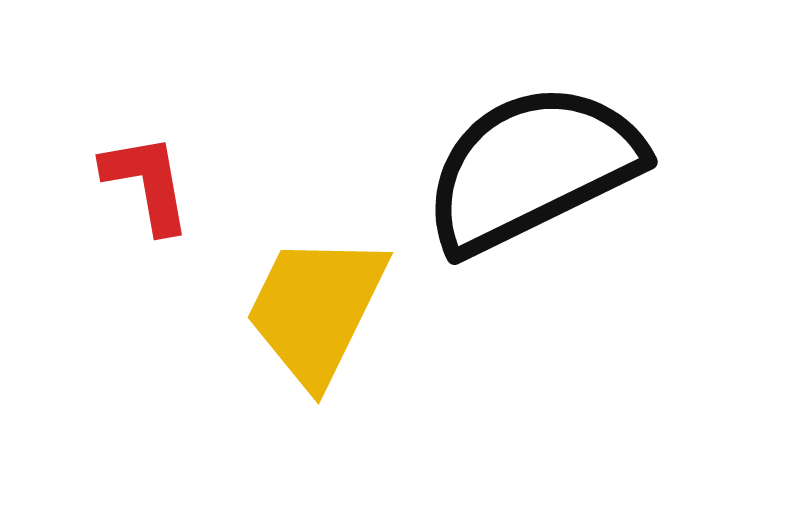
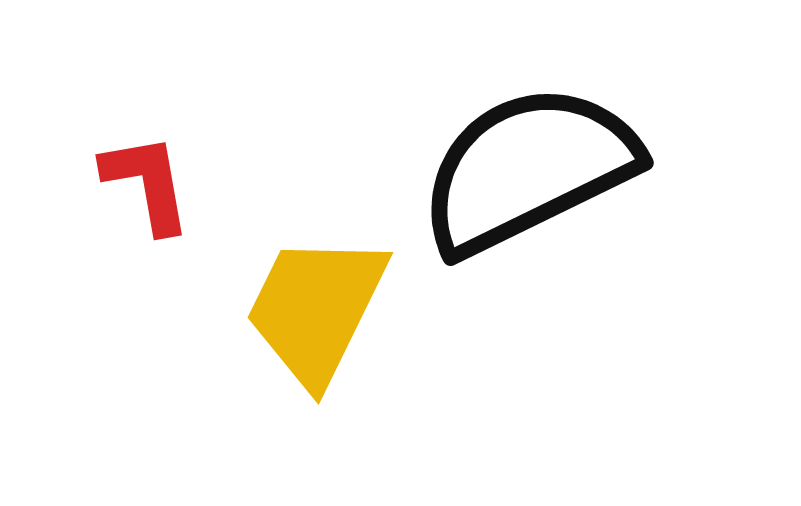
black semicircle: moved 4 px left, 1 px down
